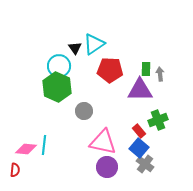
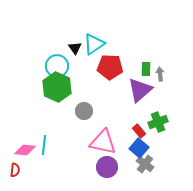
cyan circle: moved 2 px left
red pentagon: moved 3 px up
purple triangle: rotated 40 degrees counterclockwise
green cross: moved 2 px down
pink diamond: moved 1 px left, 1 px down
